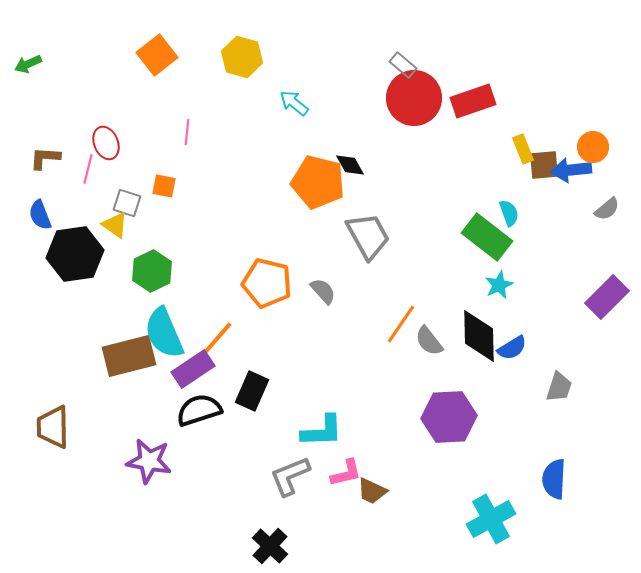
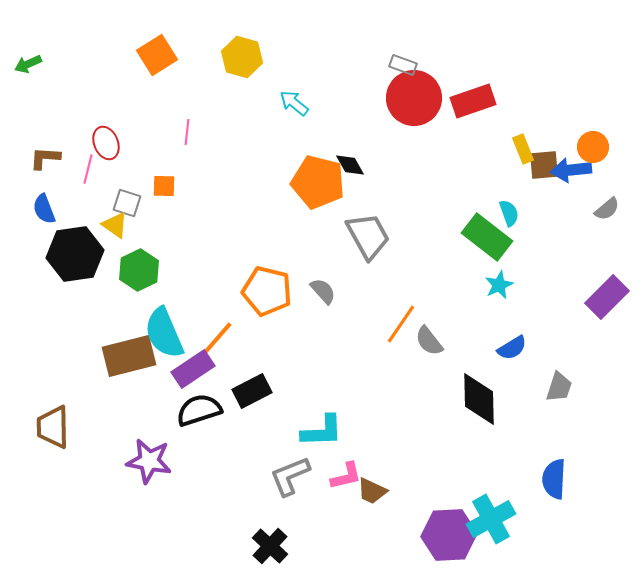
orange square at (157, 55): rotated 6 degrees clockwise
gray rectangle at (403, 65): rotated 20 degrees counterclockwise
orange square at (164, 186): rotated 10 degrees counterclockwise
blue semicircle at (40, 215): moved 4 px right, 6 px up
green hexagon at (152, 271): moved 13 px left, 1 px up
orange pentagon at (267, 283): moved 8 px down
black diamond at (479, 336): moved 63 px down
black rectangle at (252, 391): rotated 39 degrees clockwise
purple hexagon at (449, 417): moved 118 px down
pink L-shape at (346, 473): moved 3 px down
